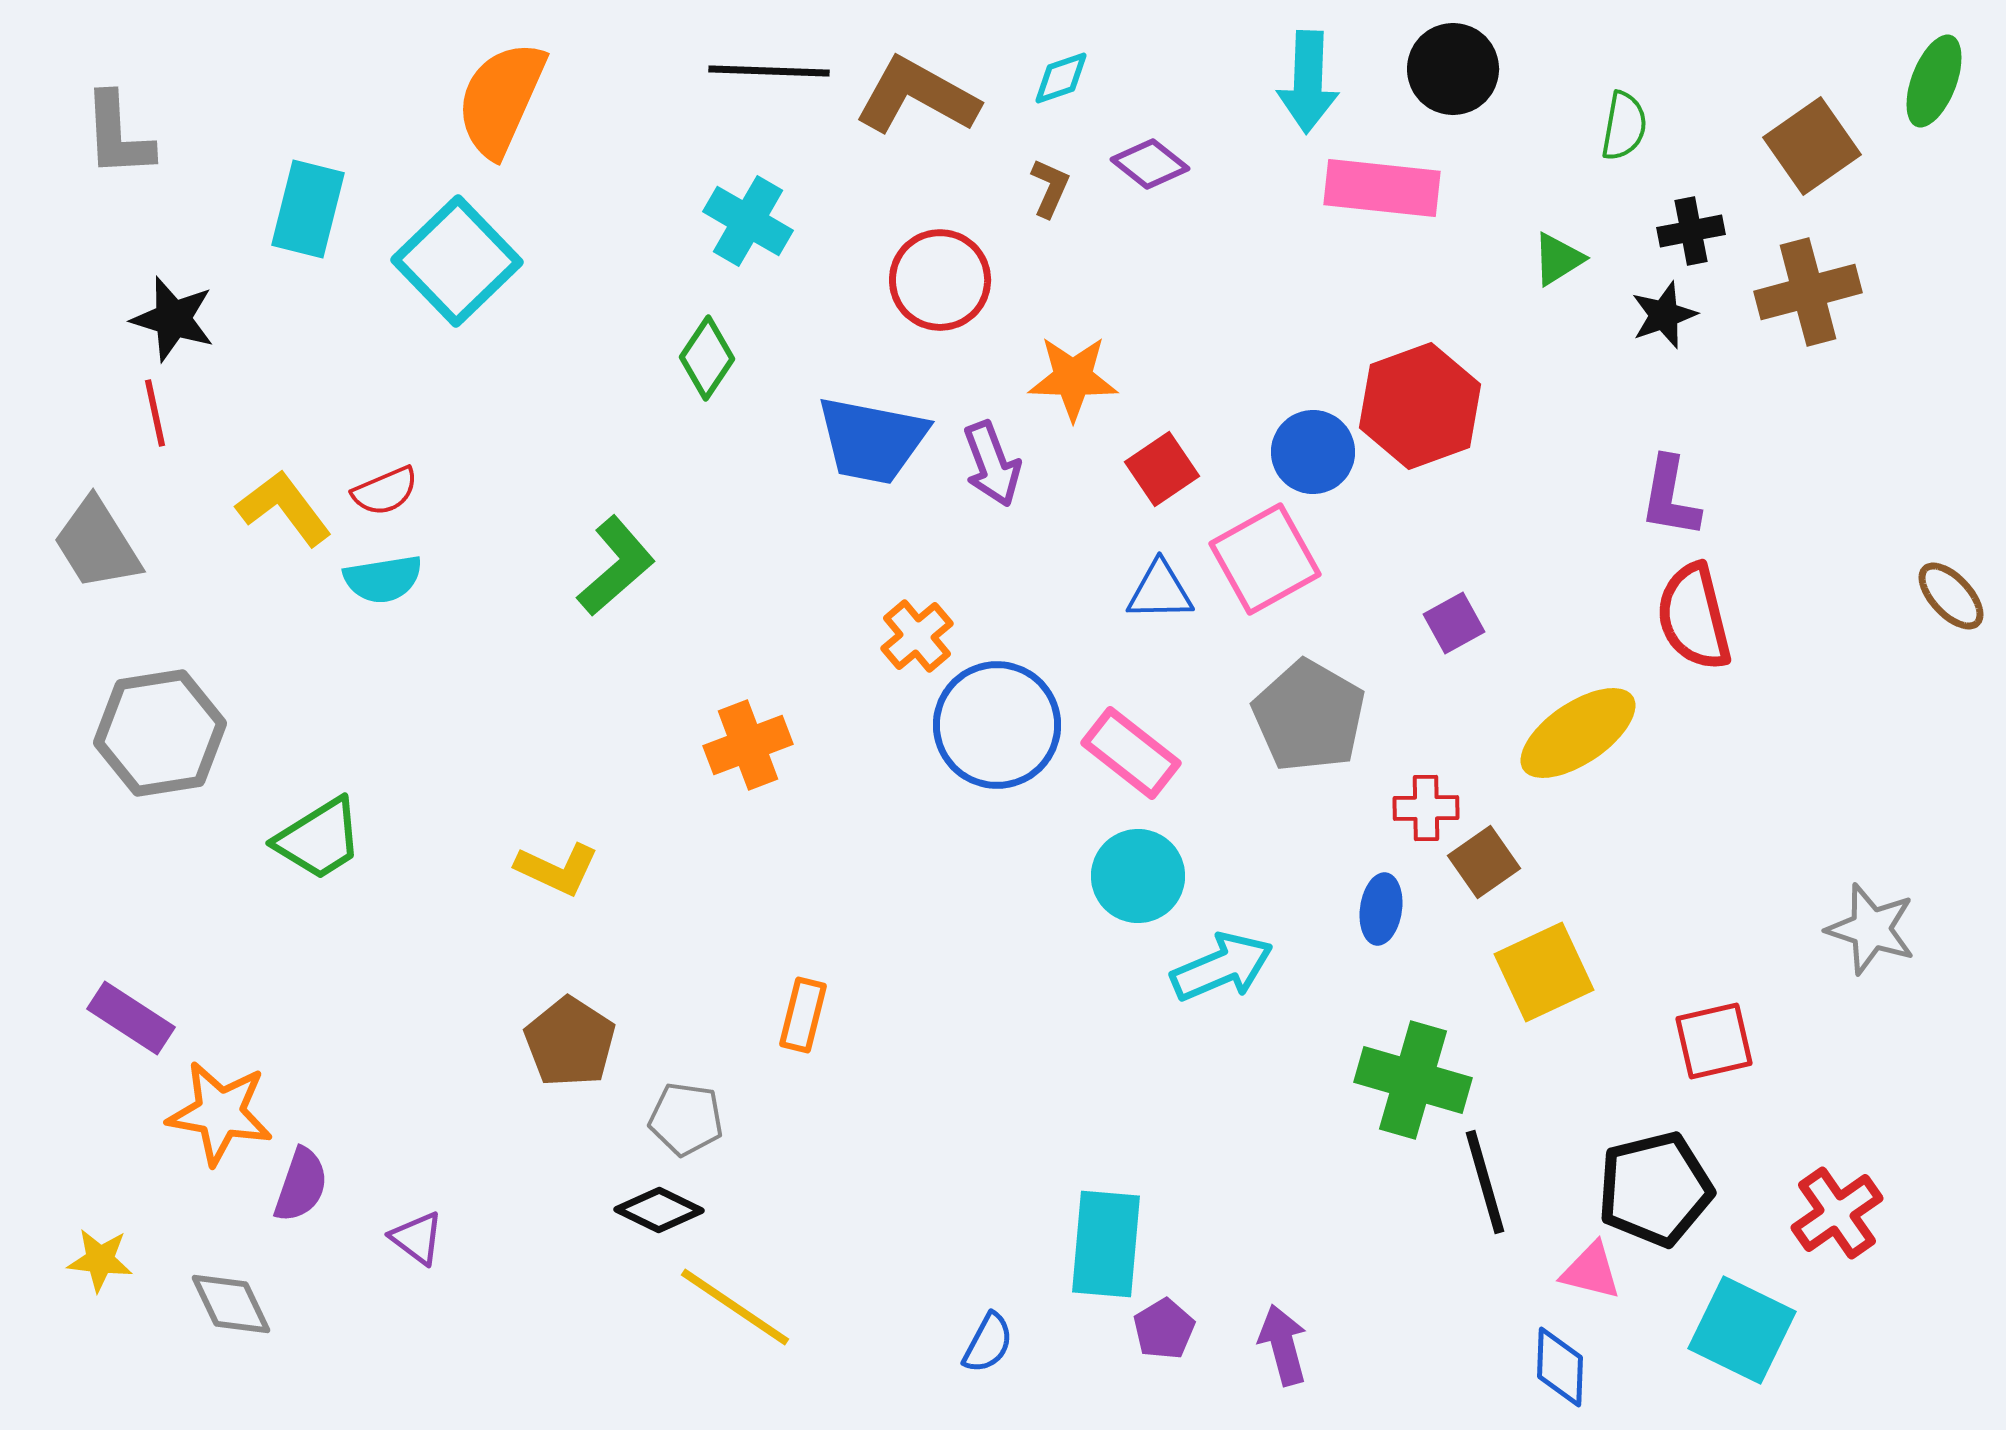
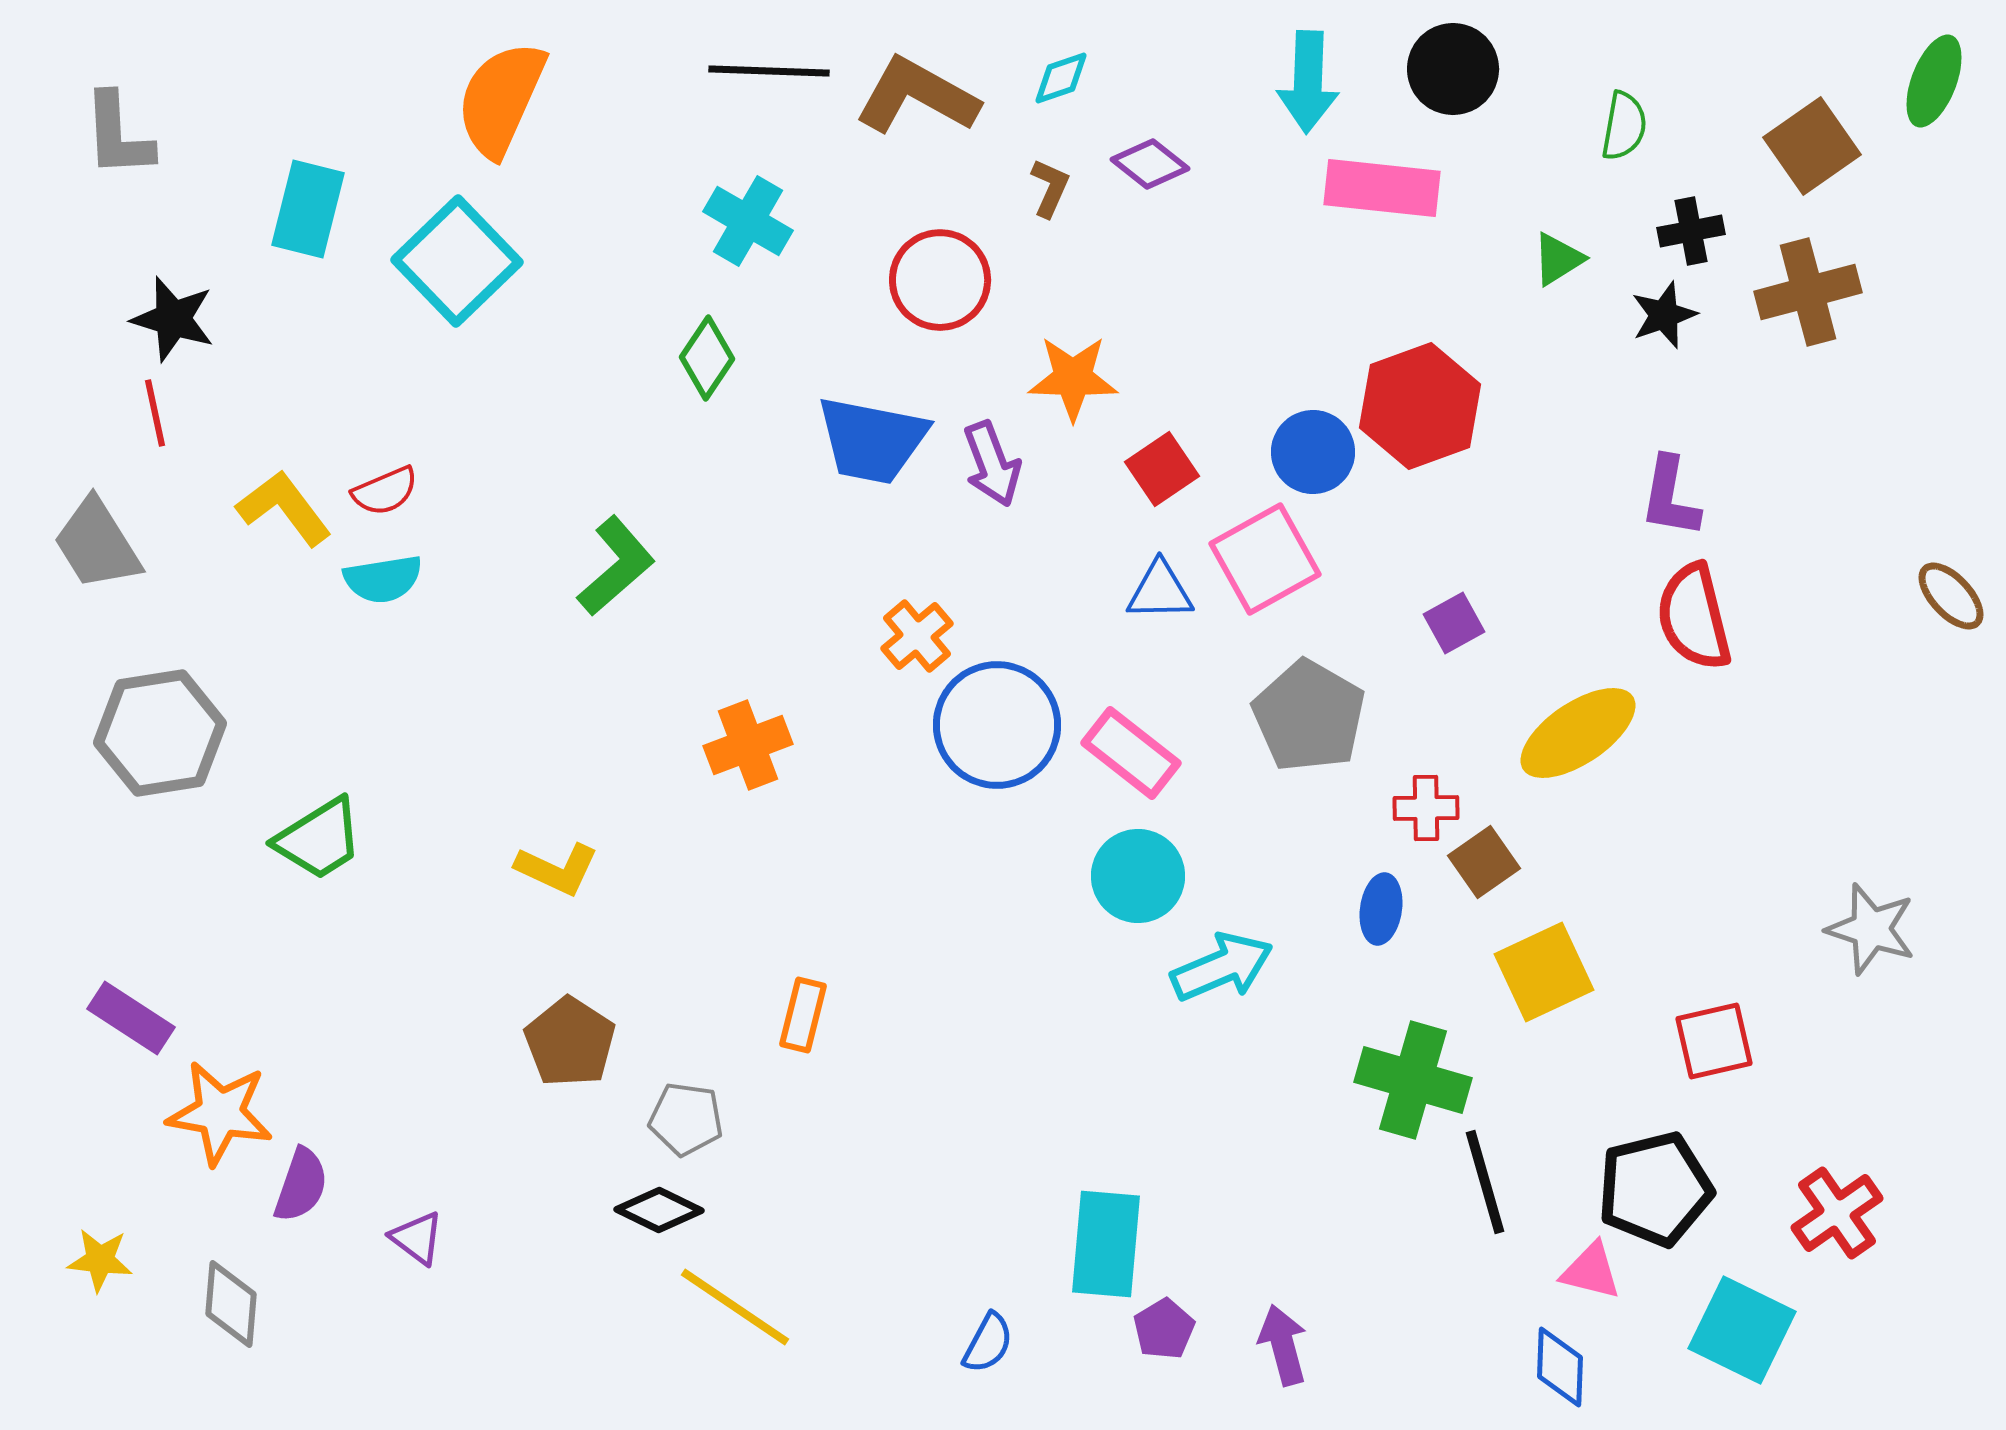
gray diamond at (231, 1304): rotated 30 degrees clockwise
